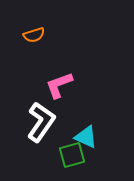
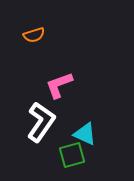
cyan triangle: moved 1 px left, 3 px up
